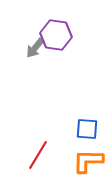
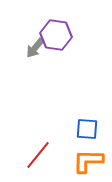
red line: rotated 8 degrees clockwise
